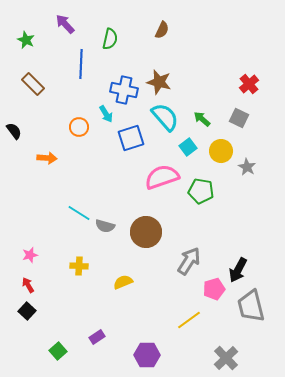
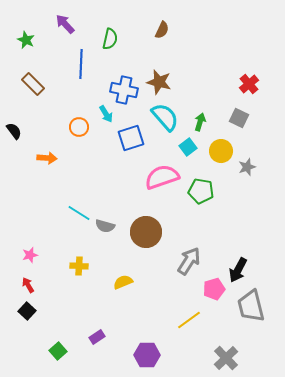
green arrow: moved 2 px left, 3 px down; rotated 66 degrees clockwise
gray star: rotated 24 degrees clockwise
